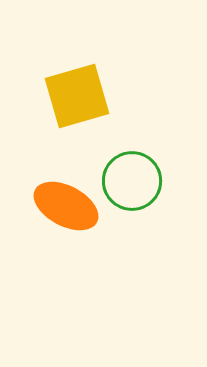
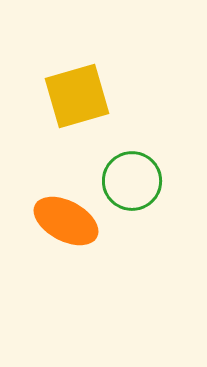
orange ellipse: moved 15 px down
